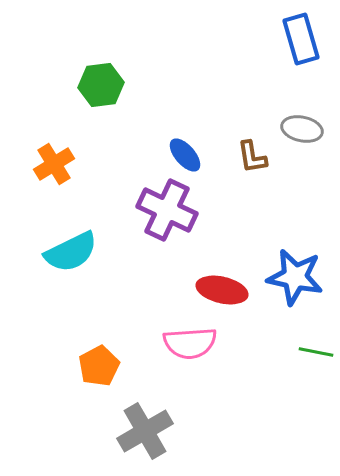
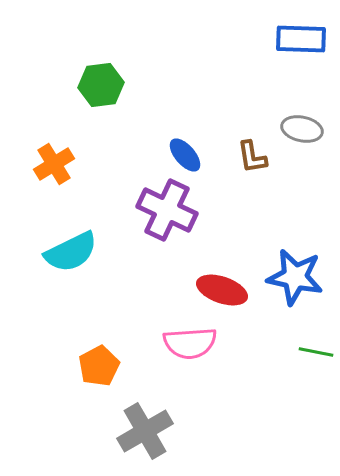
blue rectangle: rotated 72 degrees counterclockwise
red ellipse: rotated 6 degrees clockwise
